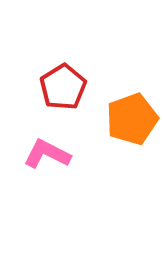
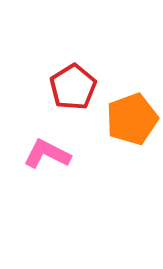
red pentagon: moved 10 px right
